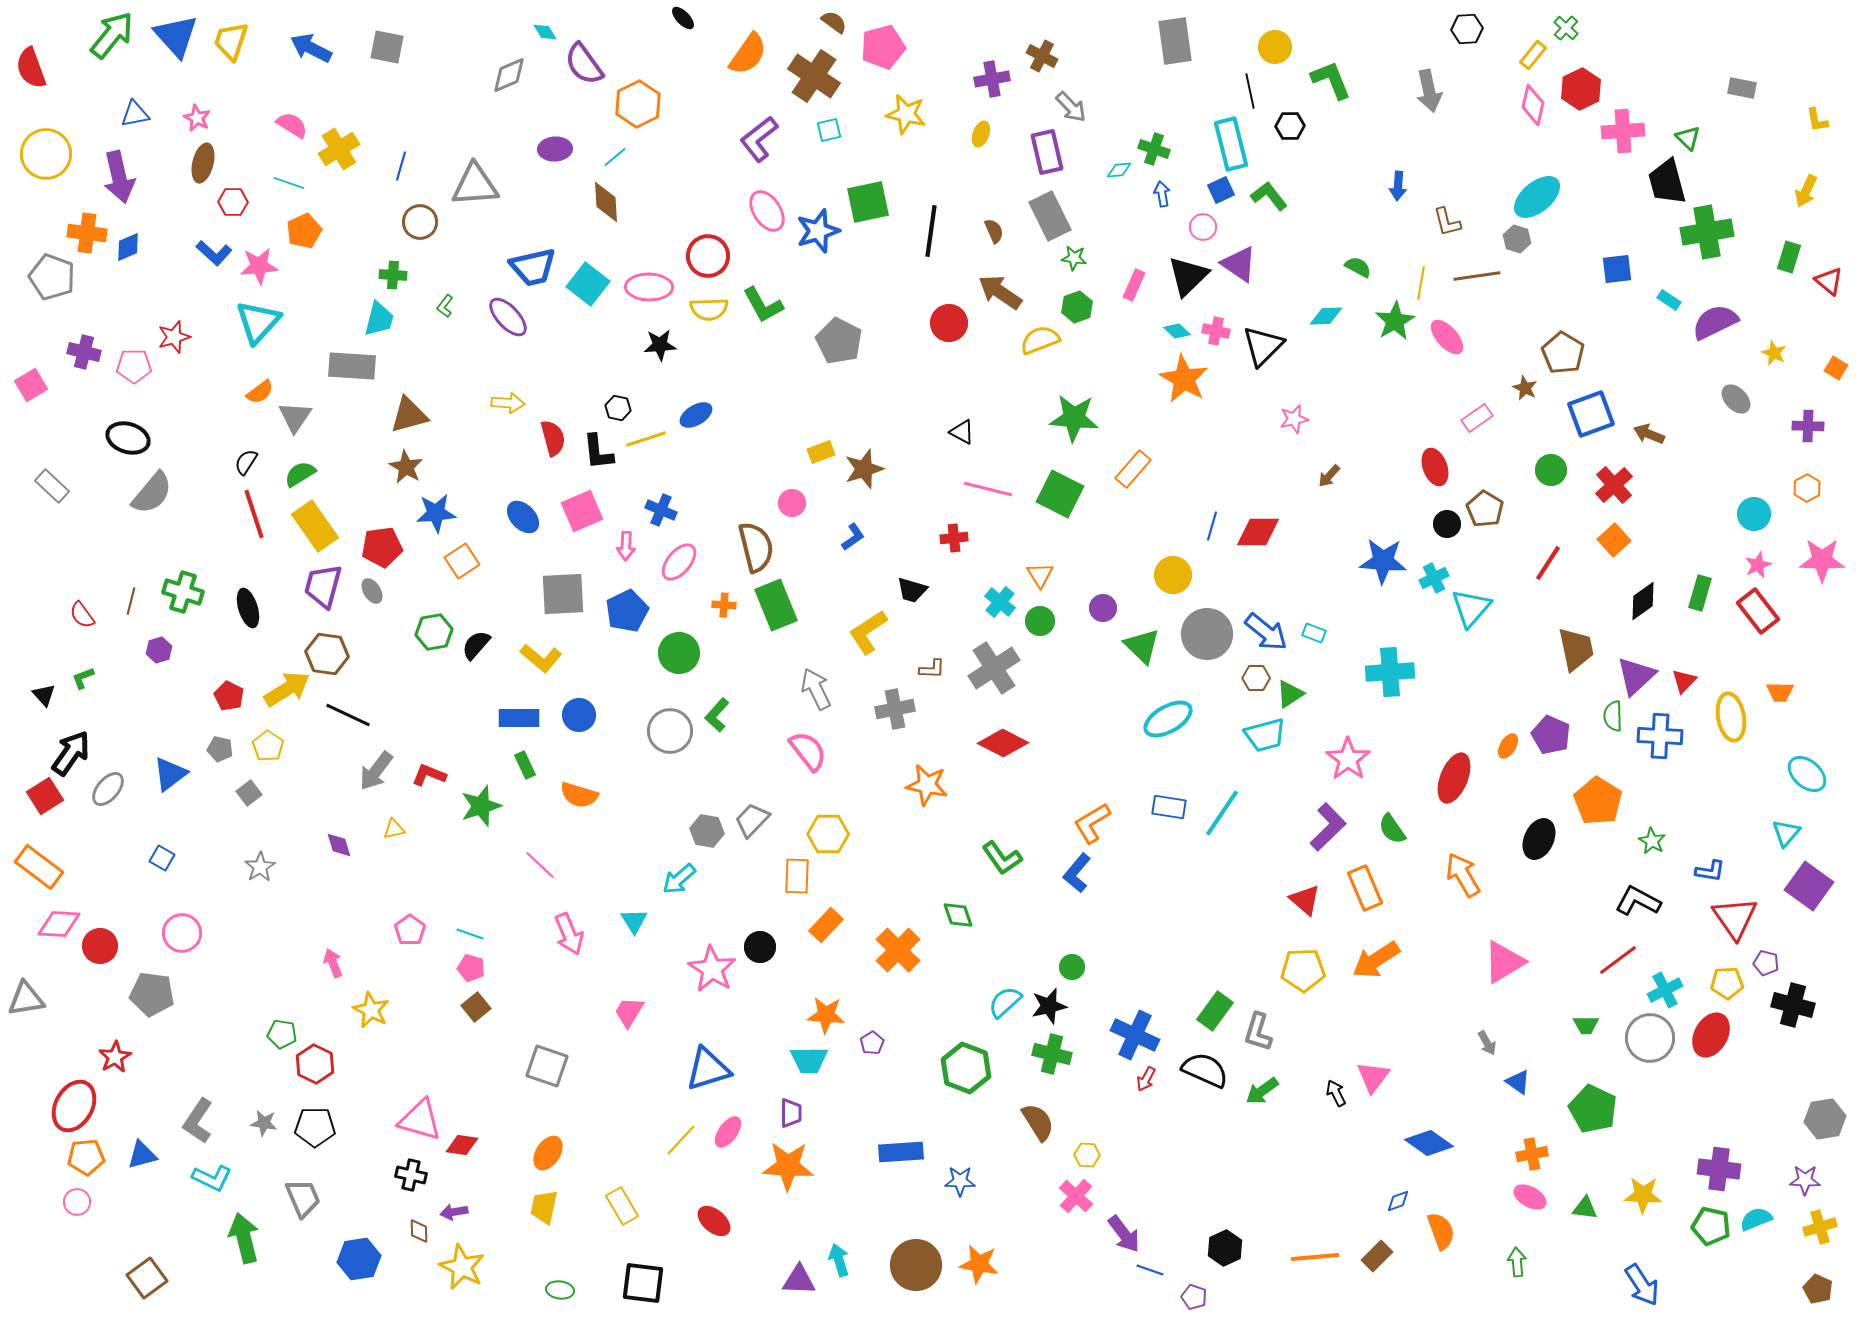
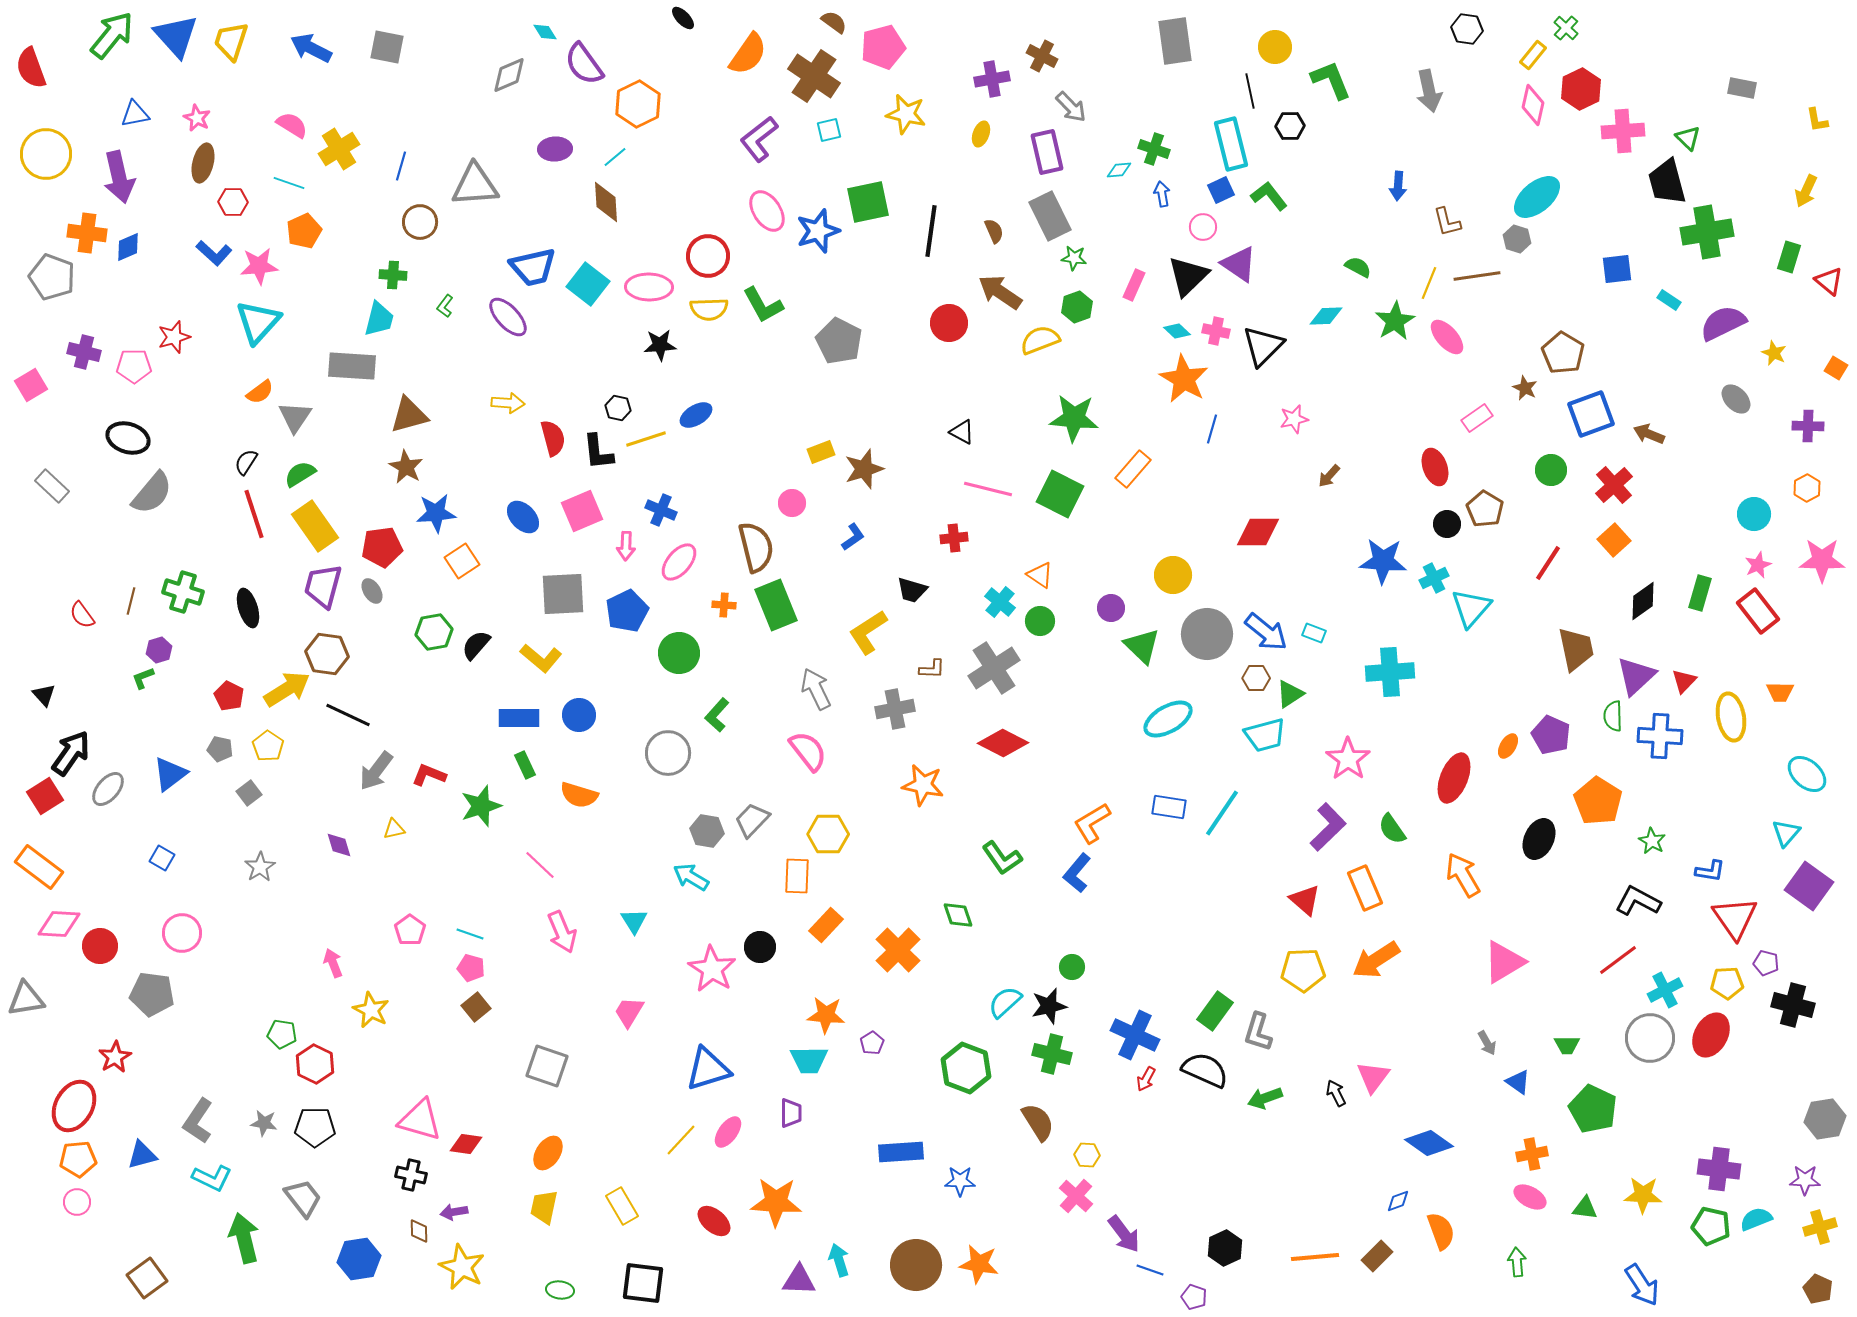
black hexagon at (1467, 29): rotated 12 degrees clockwise
yellow line at (1421, 283): moved 8 px right; rotated 12 degrees clockwise
purple semicircle at (1715, 322): moved 8 px right, 1 px down
blue line at (1212, 526): moved 97 px up
orange triangle at (1040, 575): rotated 24 degrees counterclockwise
purple circle at (1103, 608): moved 8 px right
green L-shape at (83, 678): moved 60 px right
gray circle at (670, 731): moved 2 px left, 22 px down
orange star at (927, 785): moved 4 px left
cyan arrow at (679, 879): moved 12 px right, 2 px up; rotated 72 degrees clockwise
pink arrow at (569, 934): moved 7 px left, 2 px up
green trapezoid at (1586, 1025): moved 19 px left, 20 px down
green arrow at (1262, 1091): moved 3 px right, 7 px down; rotated 16 degrees clockwise
red diamond at (462, 1145): moved 4 px right, 1 px up
orange pentagon at (86, 1157): moved 8 px left, 2 px down
orange star at (788, 1166): moved 12 px left, 36 px down
gray trapezoid at (303, 1198): rotated 15 degrees counterclockwise
